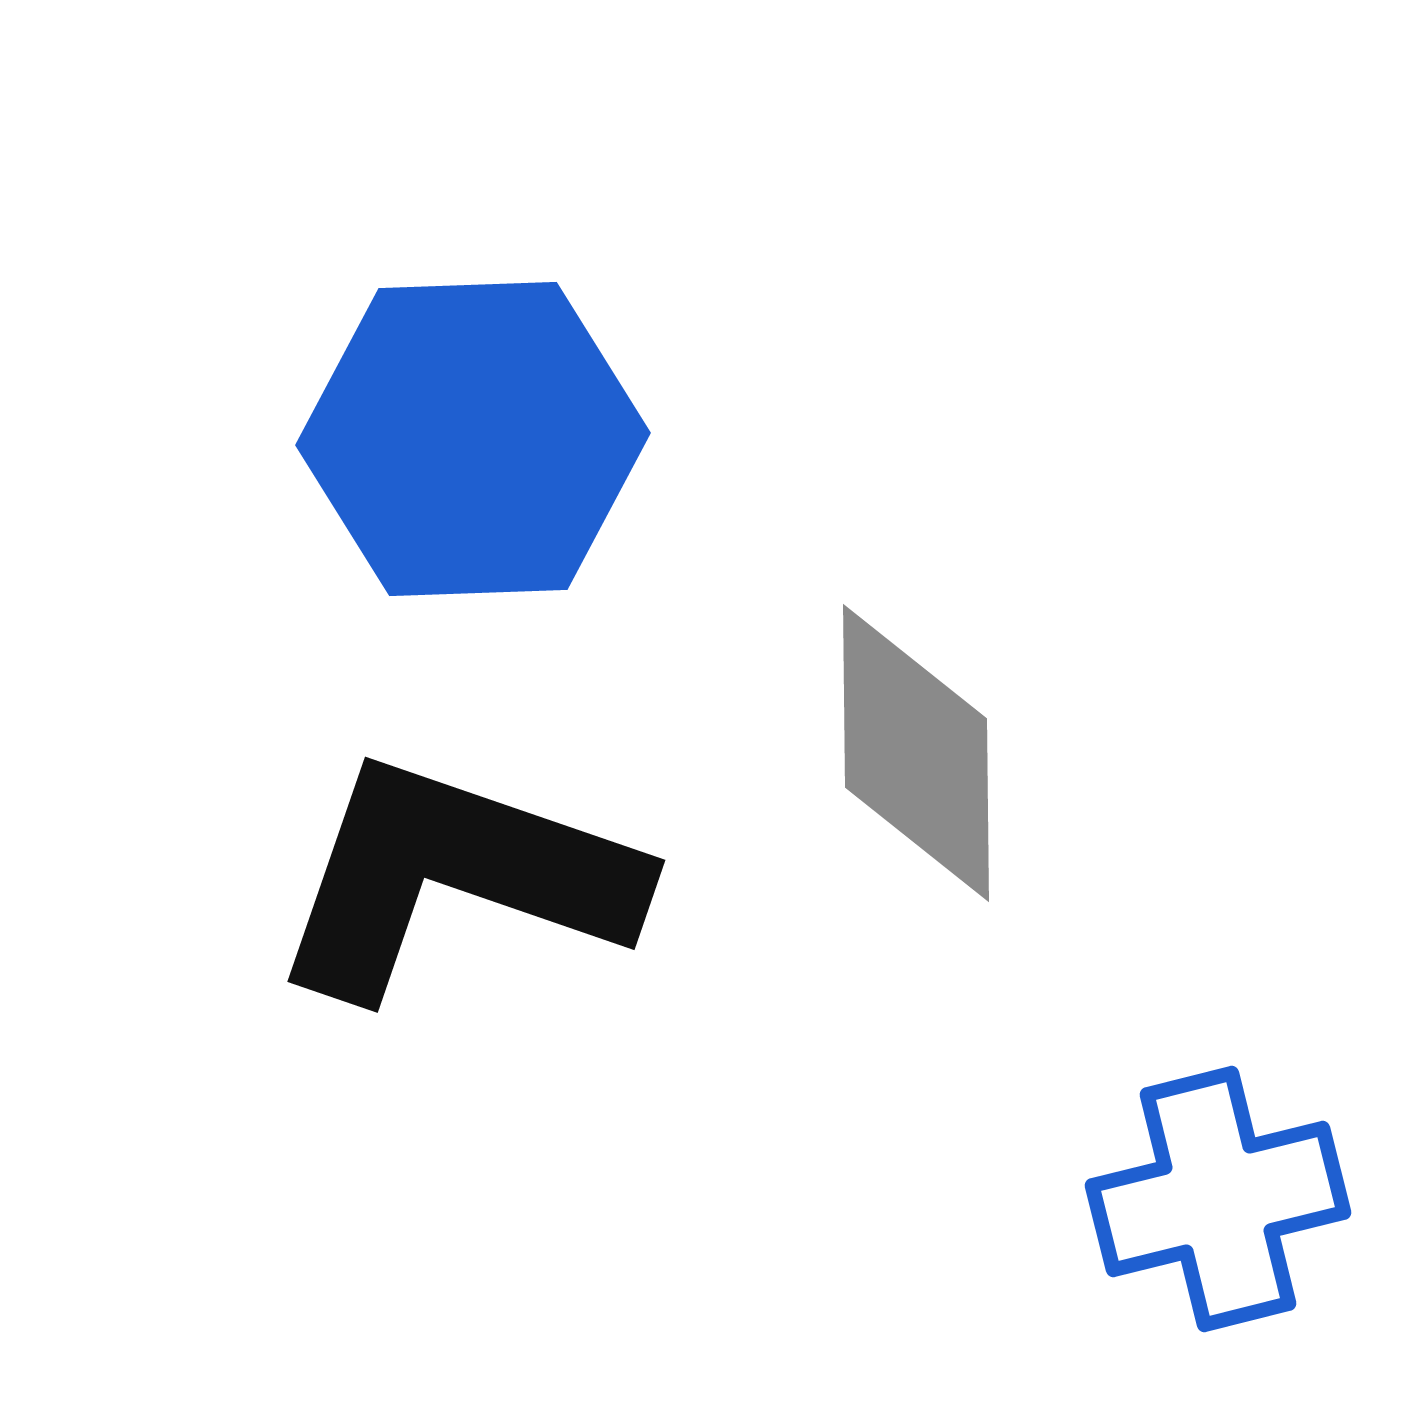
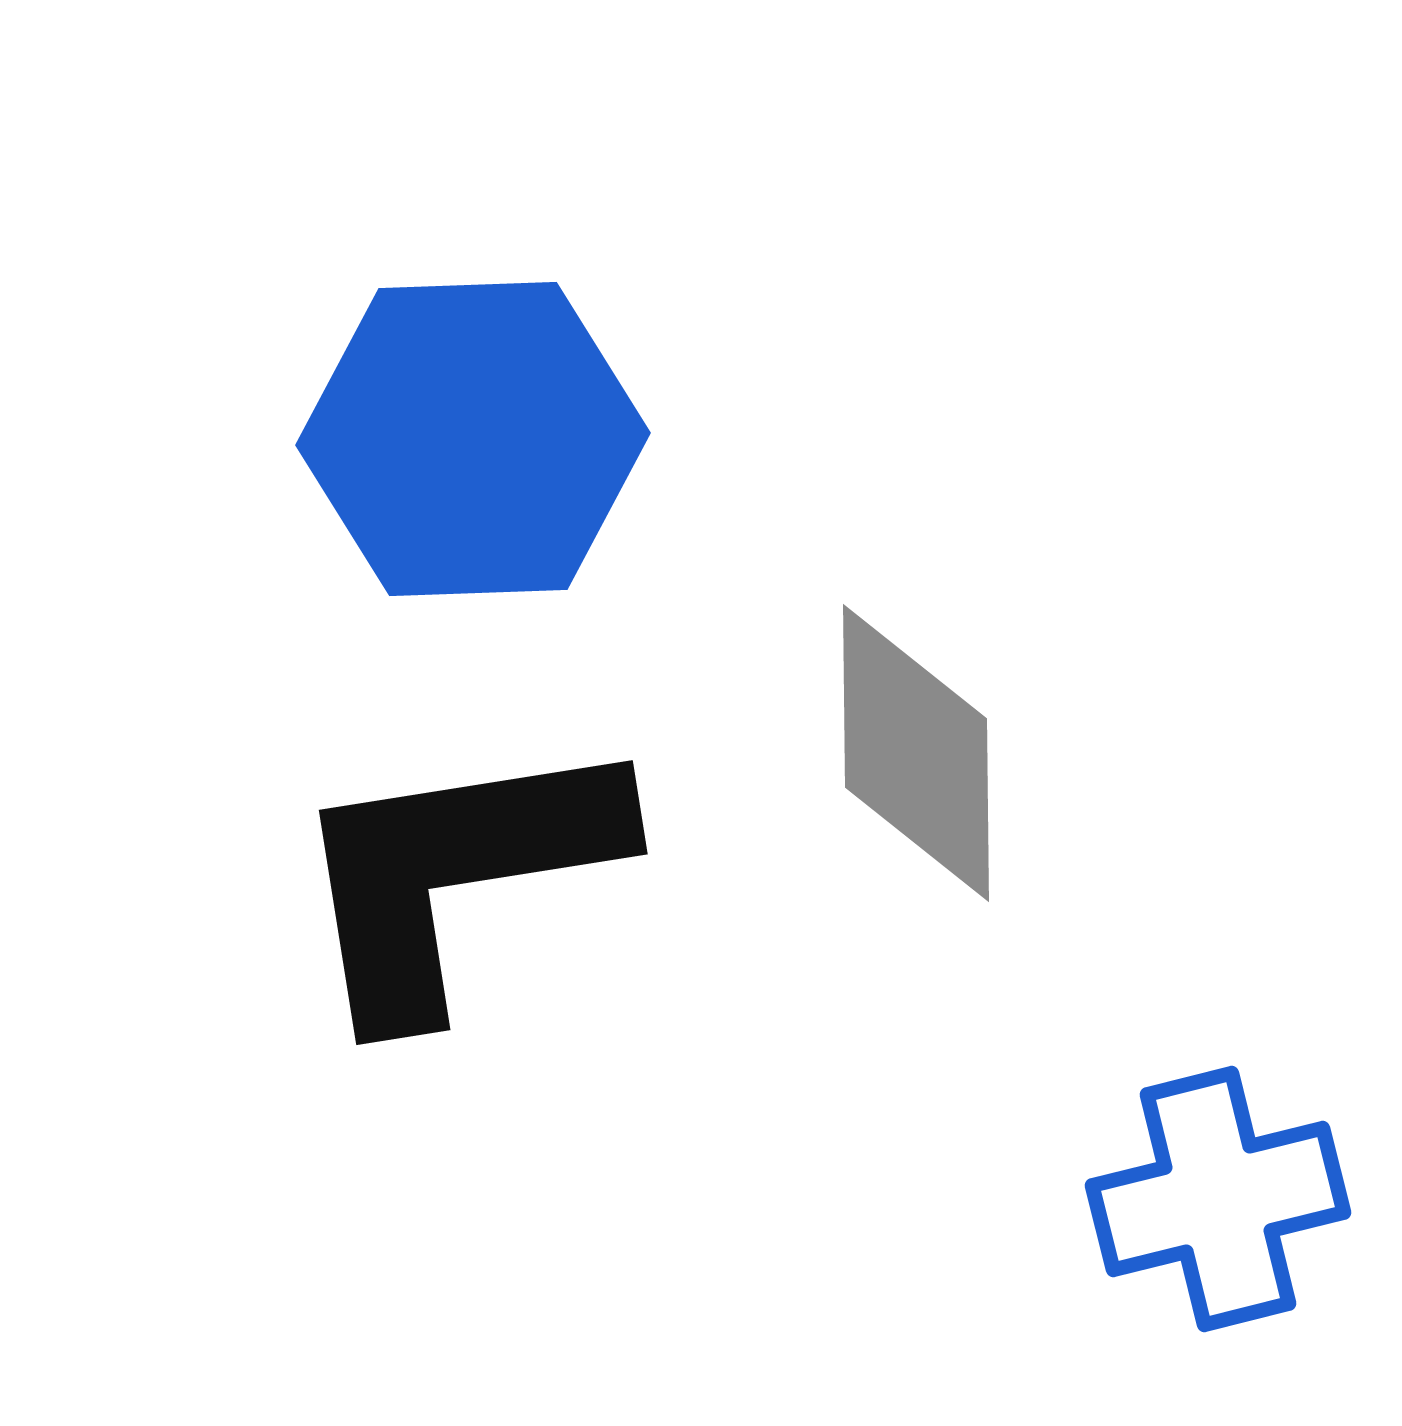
black L-shape: moved 3 px up; rotated 28 degrees counterclockwise
